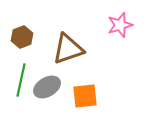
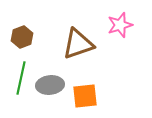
brown triangle: moved 10 px right, 5 px up
green line: moved 2 px up
gray ellipse: moved 3 px right, 2 px up; rotated 24 degrees clockwise
